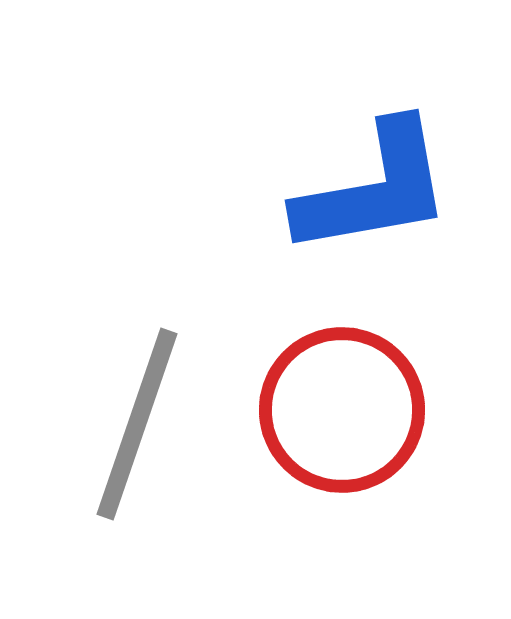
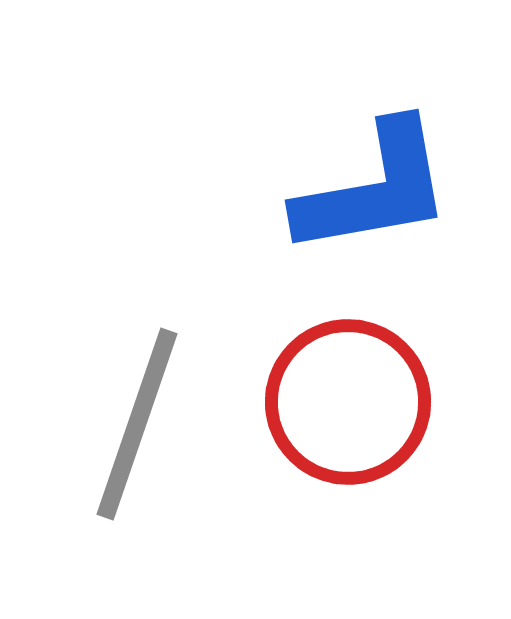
red circle: moved 6 px right, 8 px up
